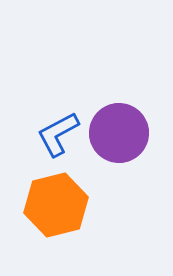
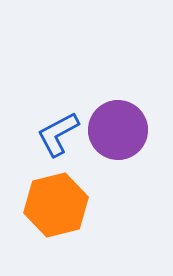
purple circle: moved 1 px left, 3 px up
